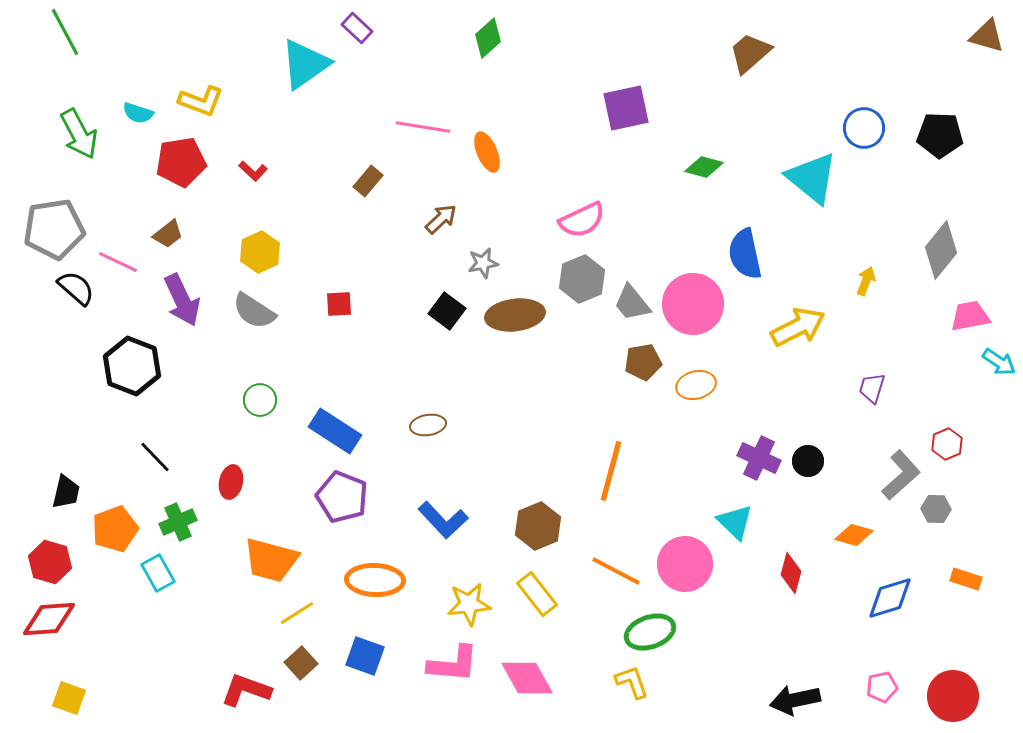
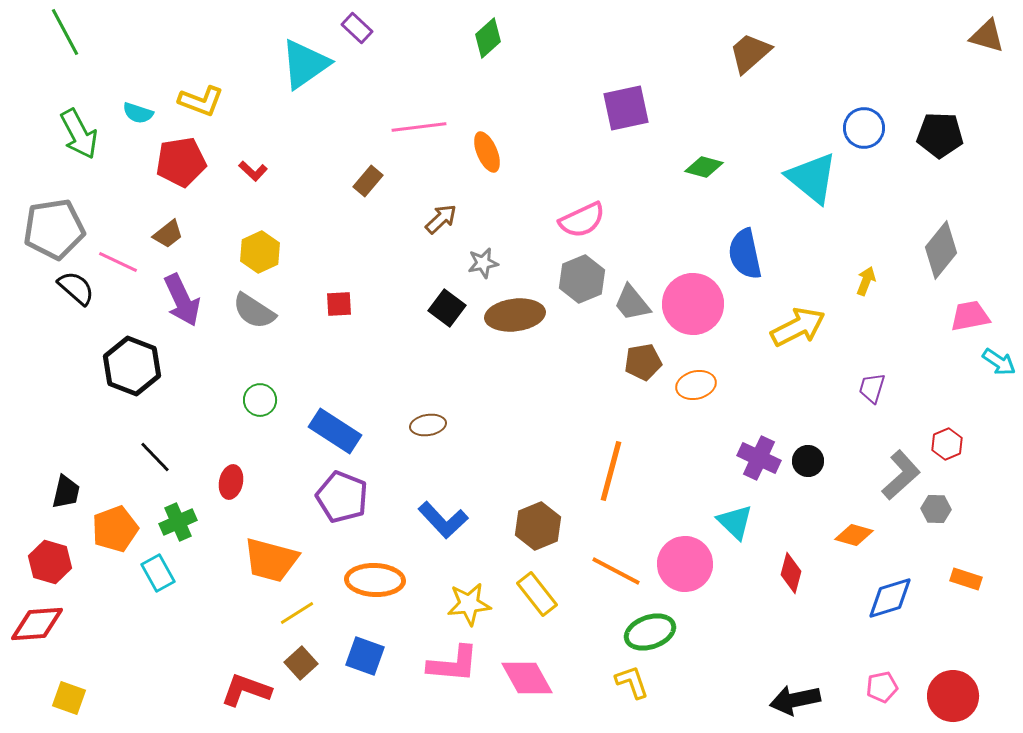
pink line at (423, 127): moved 4 px left; rotated 16 degrees counterclockwise
black square at (447, 311): moved 3 px up
red diamond at (49, 619): moved 12 px left, 5 px down
